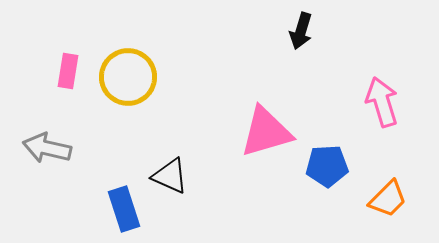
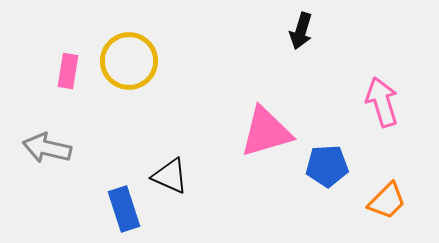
yellow circle: moved 1 px right, 16 px up
orange trapezoid: moved 1 px left, 2 px down
